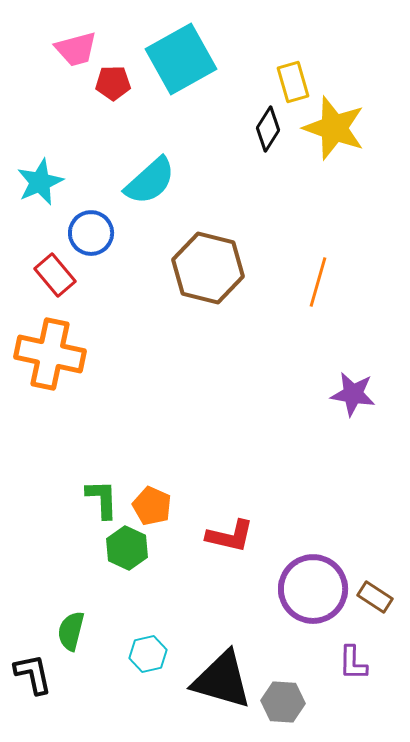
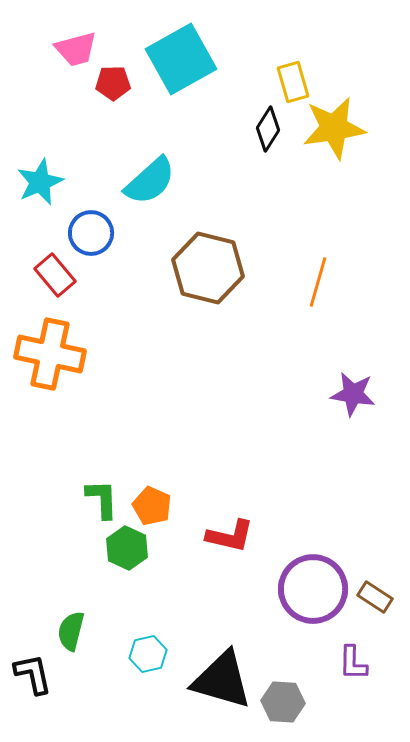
yellow star: rotated 28 degrees counterclockwise
